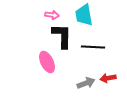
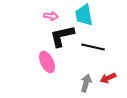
pink arrow: moved 1 px left, 1 px down
black L-shape: rotated 104 degrees counterclockwise
black line: rotated 10 degrees clockwise
red arrow: rotated 14 degrees counterclockwise
gray arrow: rotated 54 degrees counterclockwise
